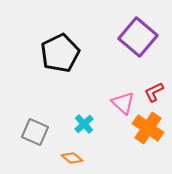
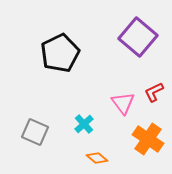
pink triangle: rotated 10 degrees clockwise
orange cross: moved 11 px down
orange diamond: moved 25 px right
